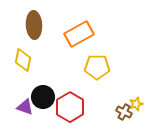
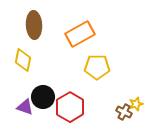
orange rectangle: moved 1 px right
